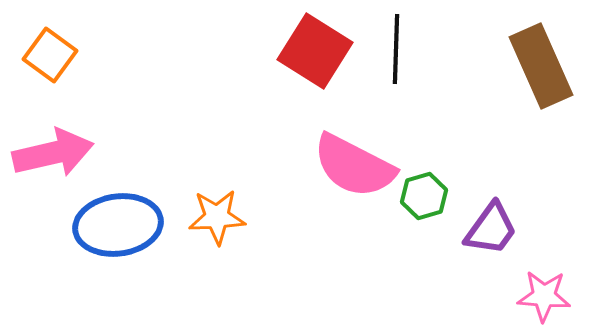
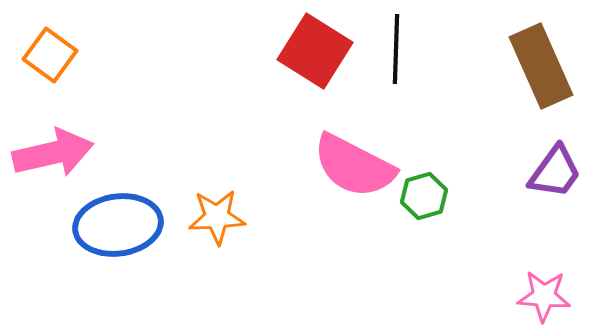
purple trapezoid: moved 64 px right, 57 px up
